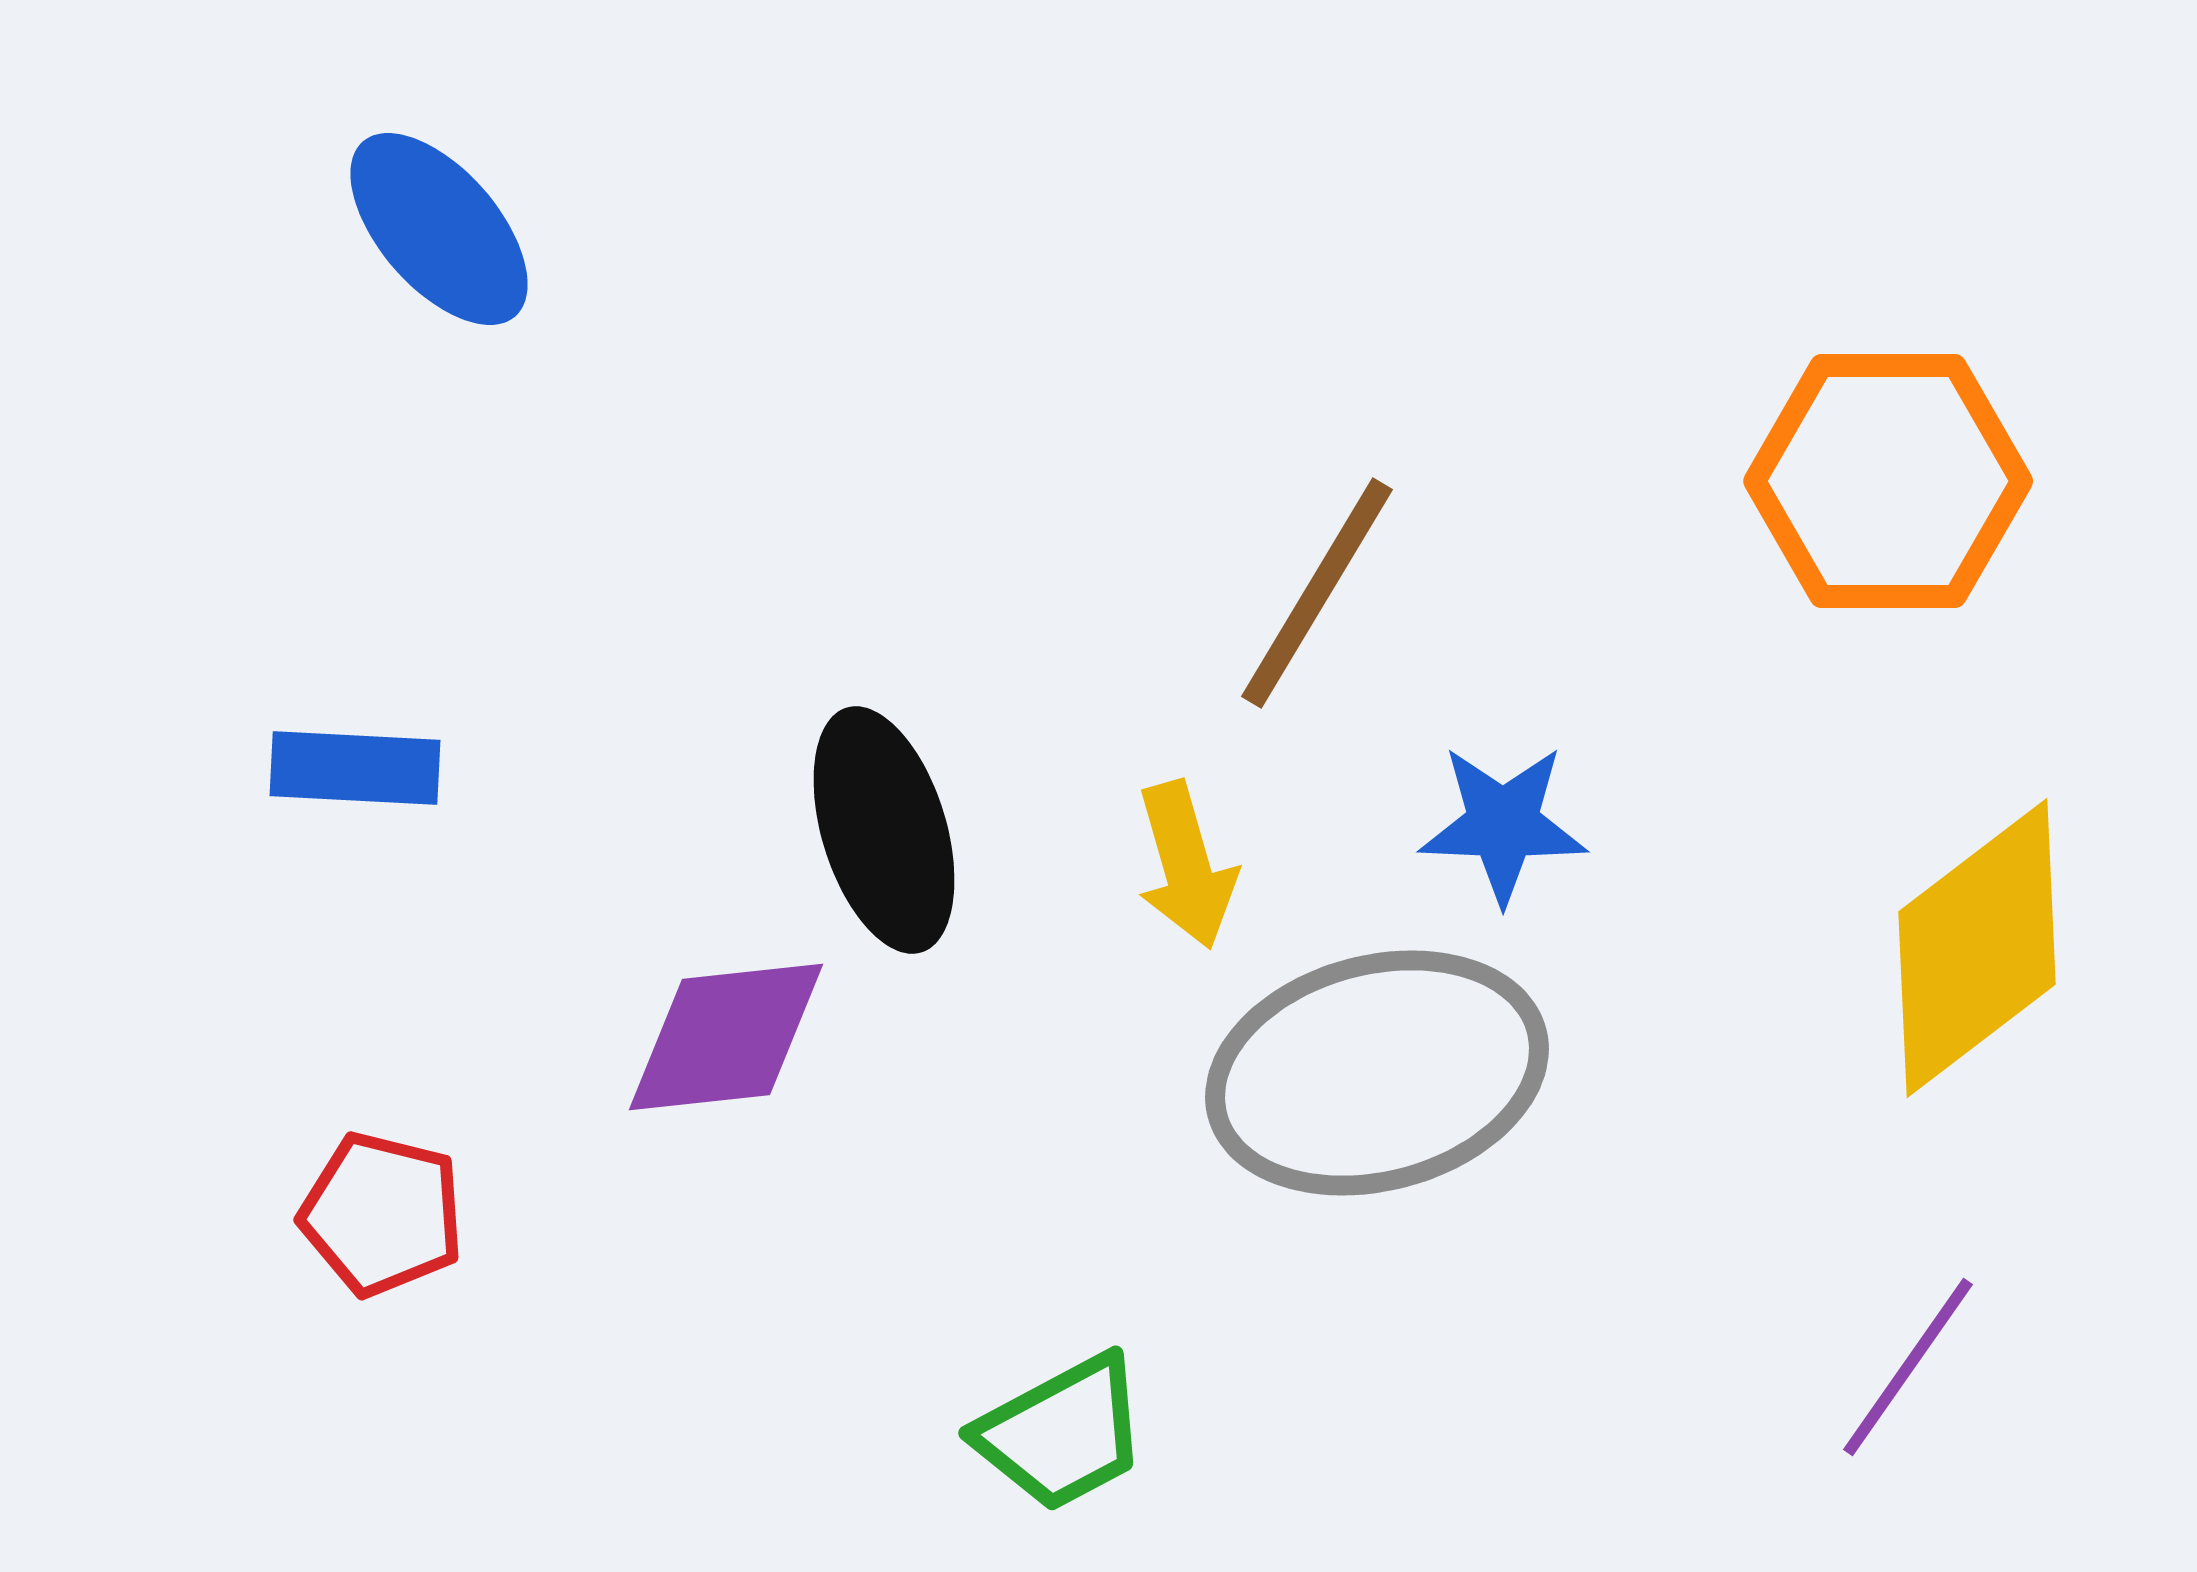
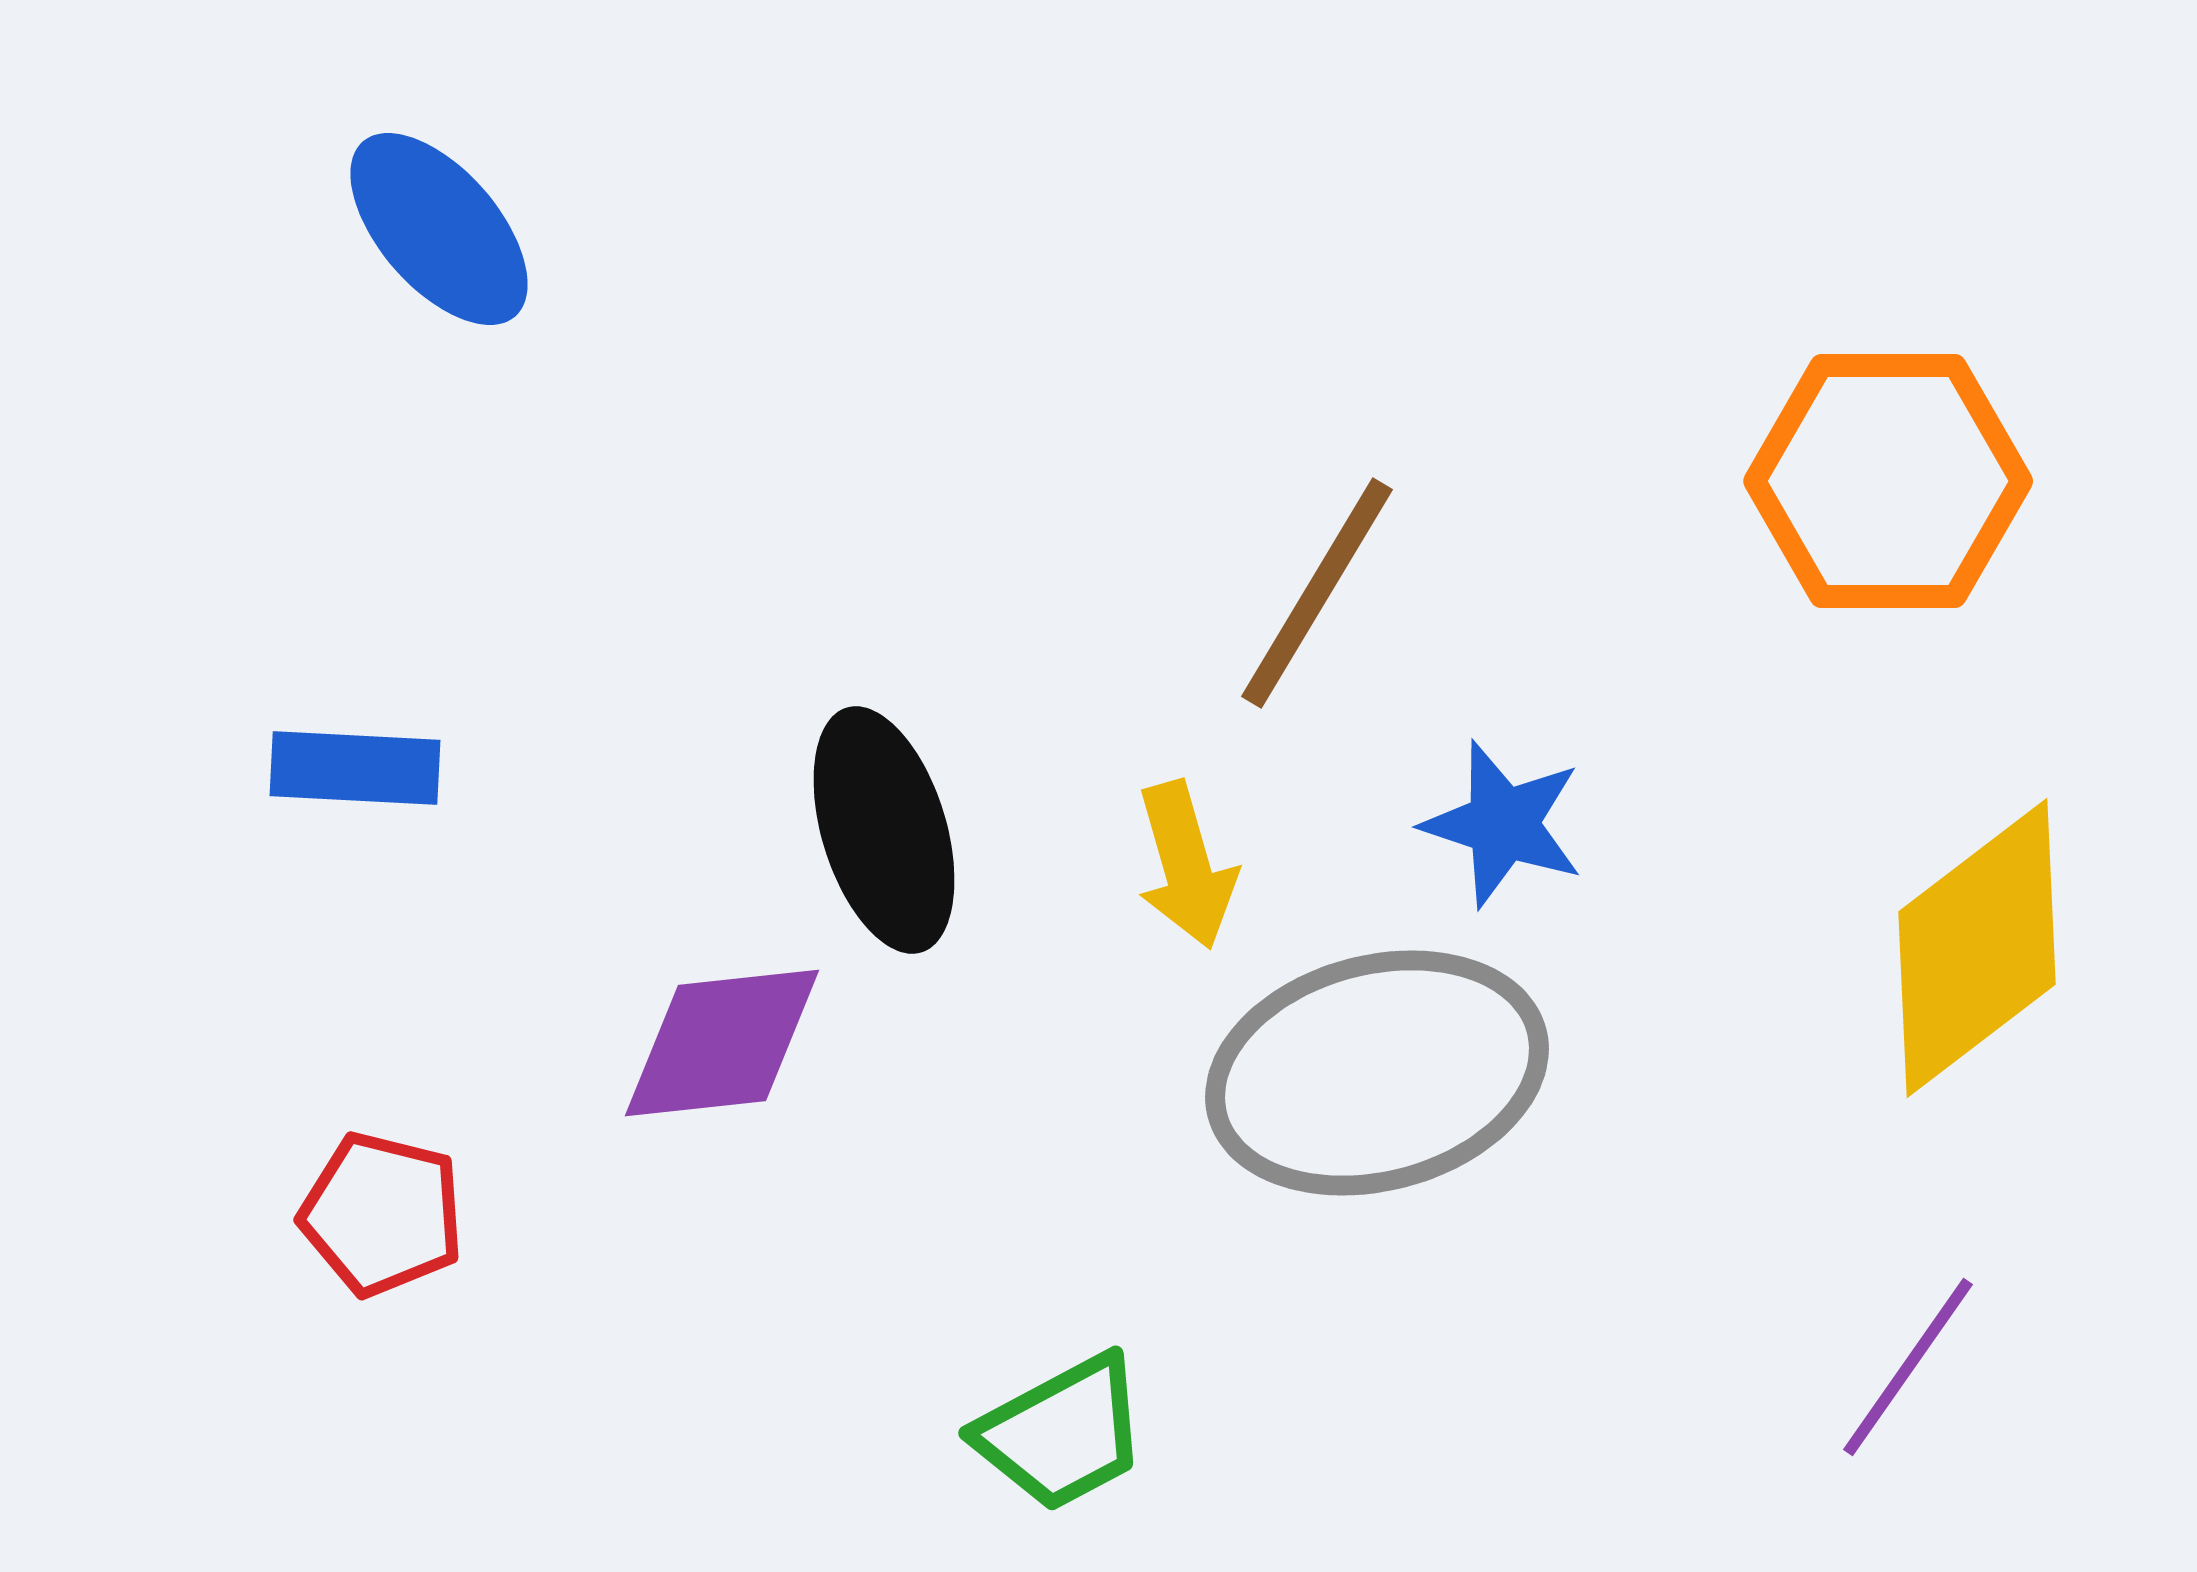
blue star: rotated 16 degrees clockwise
purple diamond: moved 4 px left, 6 px down
